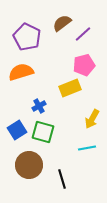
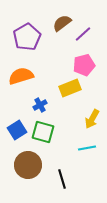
purple pentagon: rotated 16 degrees clockwise
orange semicircle: moved 4 px down
blue cross: moved 1 px right, 1 px up
brown circle: moved 1 px left
